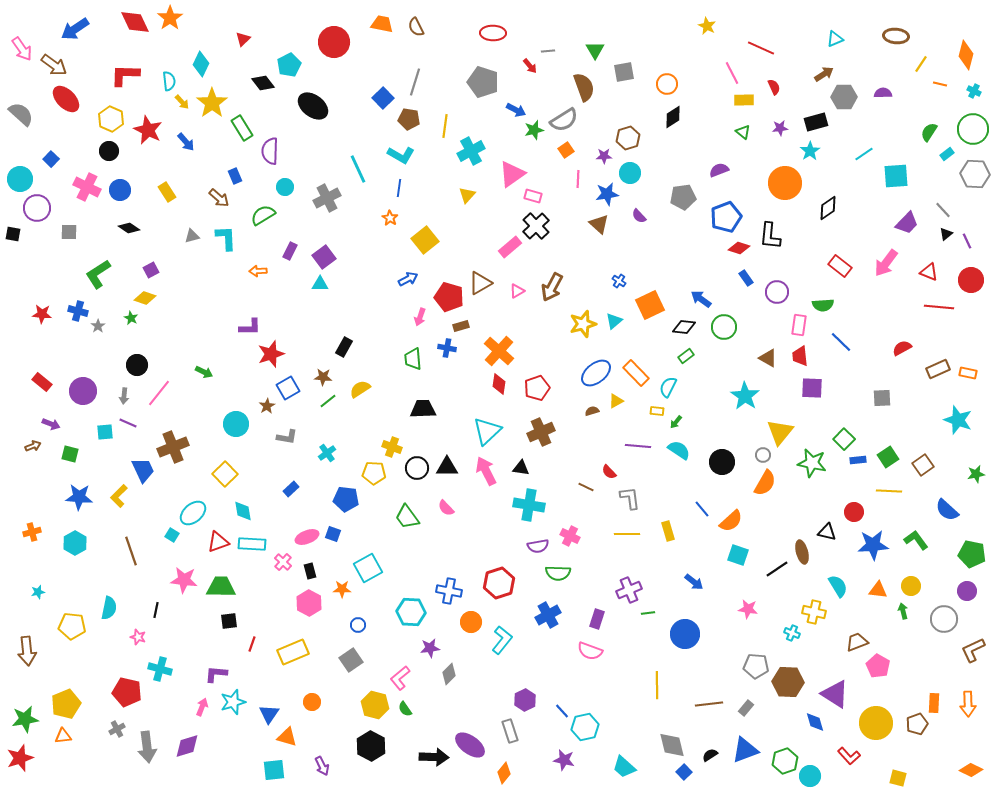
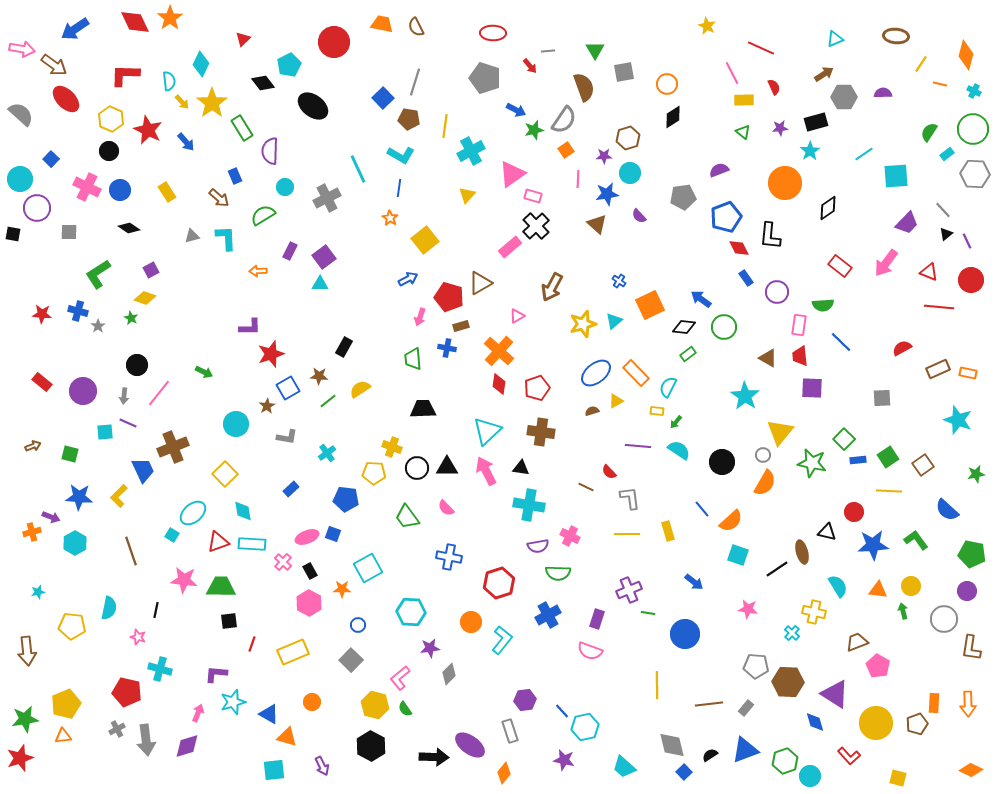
pink arrow at (22, 49): rotated 45 degrees counterclockwise
gray pentagon at (483, 82): moved 2 px right, 4 px up
gray semicircle at (564, 120): rotated 24 degrees counterclockwise
brown triangle at (599, 224): moved 2 px left
red diamond at (739, 248): rotated 45 degrees clockwise
pink triangle at (517, 291): moved 25 px down
green rectangle at (686, 356): moved 2 px right, 2 px up
brown star at (323, 377): moved 4 px left, 1 px up
purple arrow at (51, 424): moved 93 px down
brown cross at (541, 432): rotated 32 degrees clockwise
black rectangle at (310, 571): rotated 14 degrees counterclockwise
blue cross at (449, 591): moved 34 px up
green line at (648, 613): rotated 16 degrees clockwise
cyan cross at (792, 633): rotated 21 degrees clockwise
brown L-shape at (973, 650): moved 2 px left, 2 px up; rotated 56 degrees counterclockwise
gray square at (351, 660): rotated 10 degrees counterclockwise
purple hexagon at (525, 700): rotated 20 degrees clockwise
pink arrow at (202, 707): moved 4 px left, 6 px down
blue triangle at (269, 714): rotated 35 degrees counterclockwise
gray arrow at (147, 747): moved 1 px left, 7 px up
